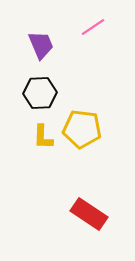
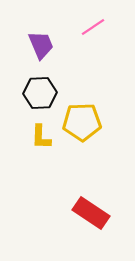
yellow pentagon: moved 7 px up; rotated 9 degrees counterclockwise
yellow L-shape: moved 2 px left
red rectangle: moved 2 px right, 1 px up
